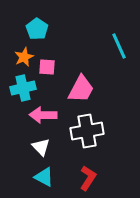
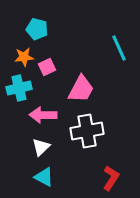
cyan pentagon: rotated 20 degrees counterclockwise
cyan line: moved 2 px down
orange star: rotated 18 degrees clockwise
pink square: rotated 30 degrees counterclockwise
cyan cross: moved 4 px left
white triangle: rotated 30 degrees clockwise
red L-shape: moved 23 px right
